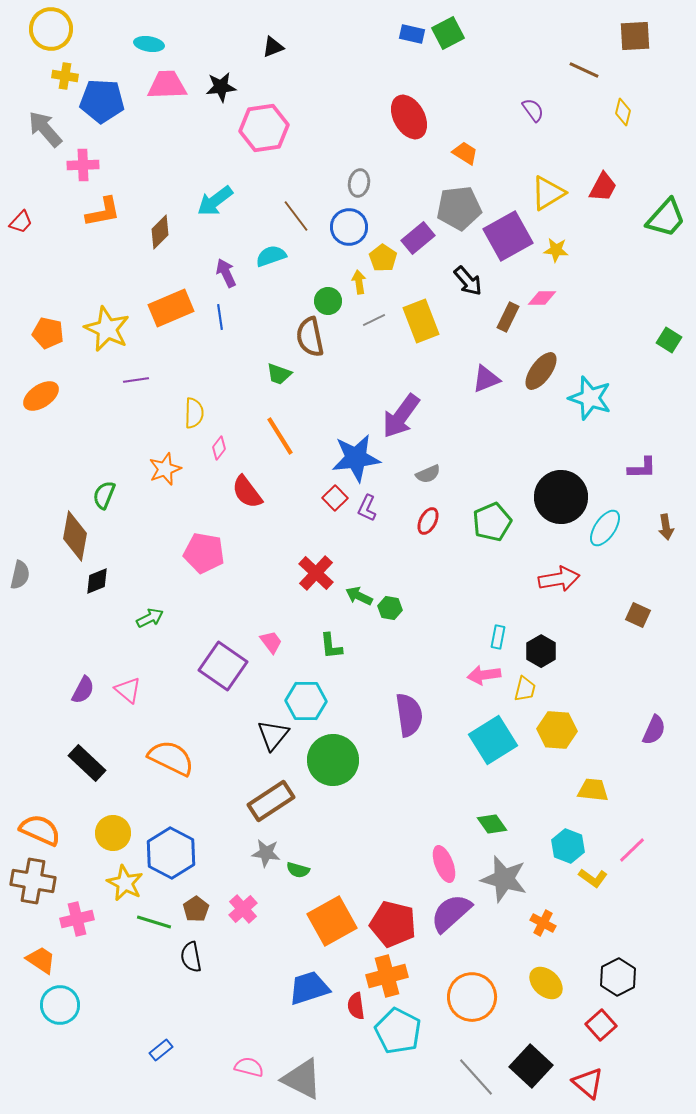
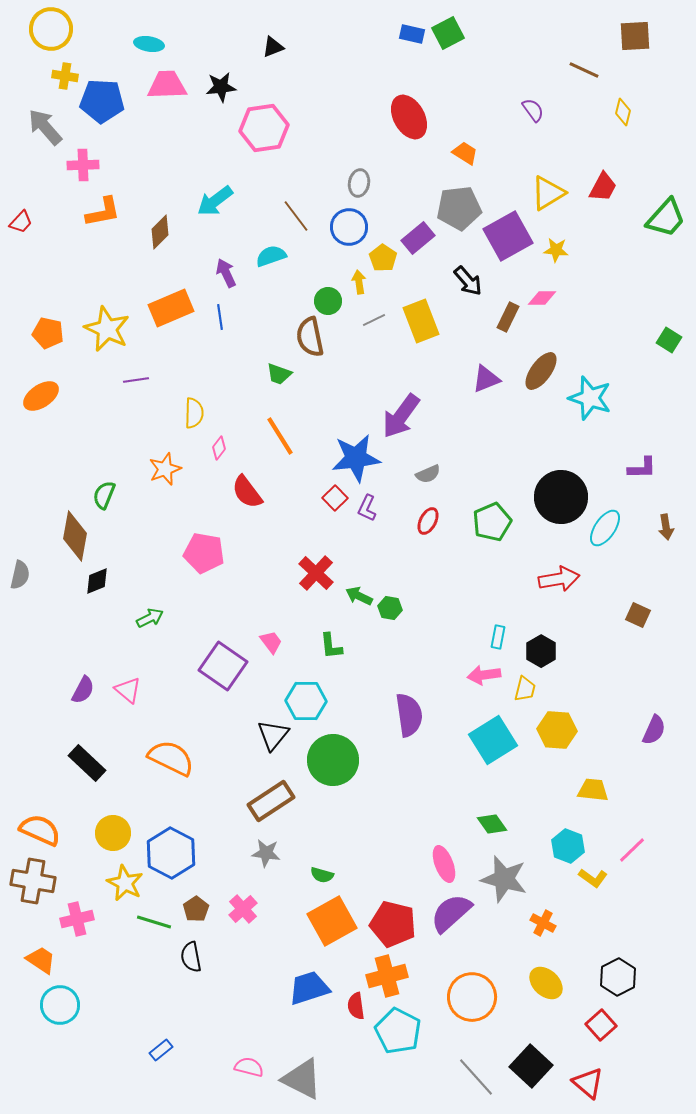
gray arrow at (45, 129): moved 2 px up
green semicircle at (298, 870): moved 24 px right, 5 px down
